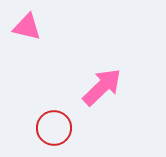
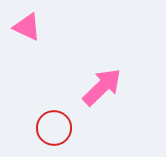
pink triangle: rotated 12 degrees clockwise
